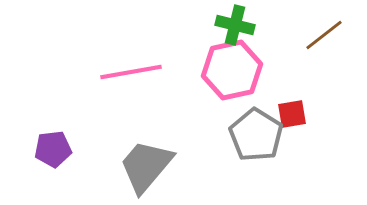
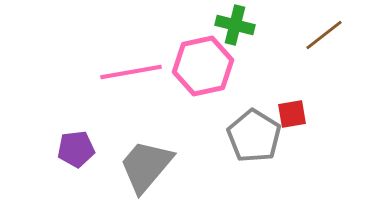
pink hexagon: moved 29 px left, 4 px up
gray pentagon: moved 2 px left, 1 px down
purple pentagon: moved 23 px right
